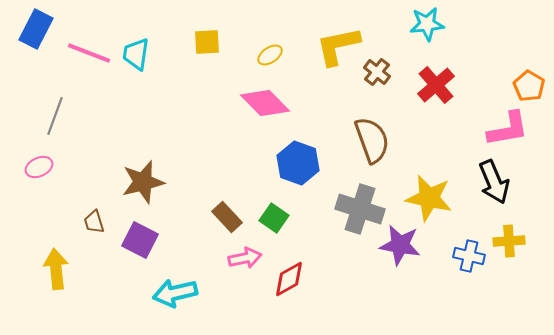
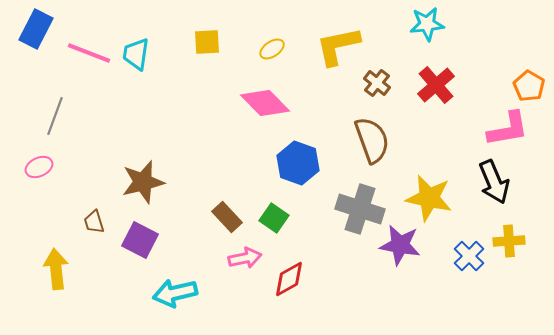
yellow ellipse: moved 2 px right, 6 px up
brown cross: moved 11 px down
blue cross: rotated 32 degrees clockwise
